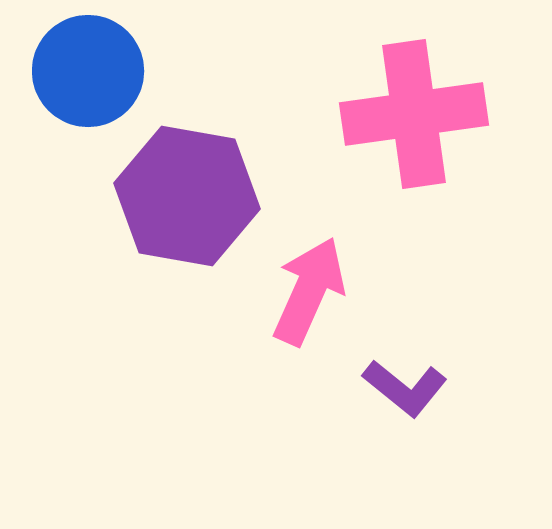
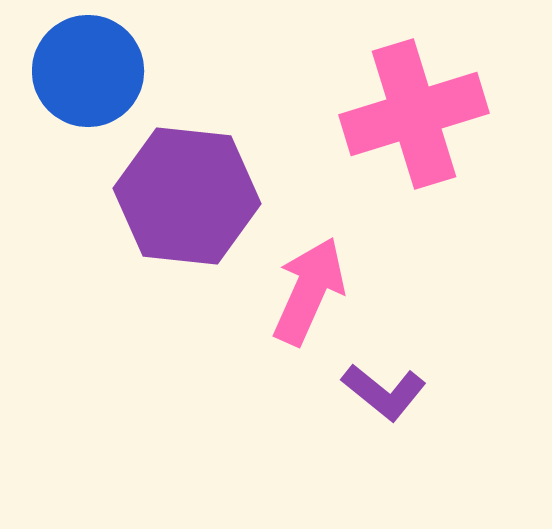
pink cross: rotated 9 degrees counterclockwise
purple hexagon: rotated 4 degrees counterclockwise
purple L-shape: moved 21 px left, 4 px down
